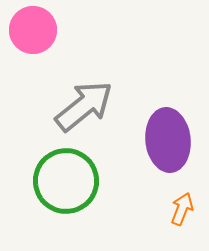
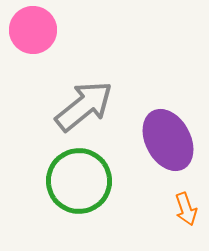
purple ellipse: rotated 22 degrees counterclockwise
green circle: moved 13 px right
orange arrow: moved 4 px right; rotated 140 degrees clockwise
